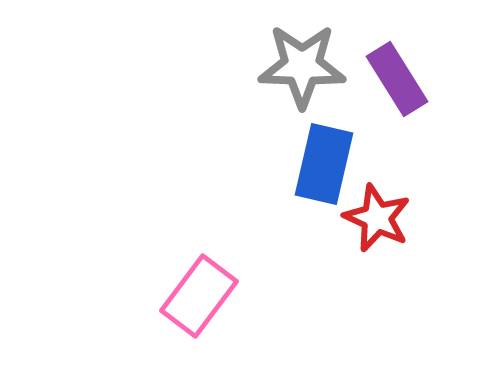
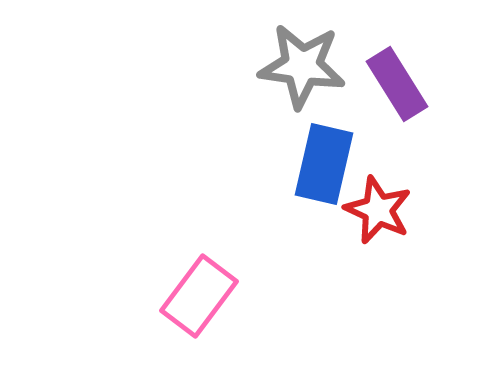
gray star: rotated 6 degrees clockwise
purple rectangle: moved 5 px down
red star: moved 1 px right, 8 px up
